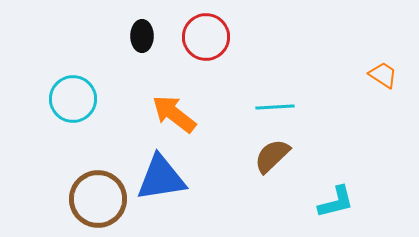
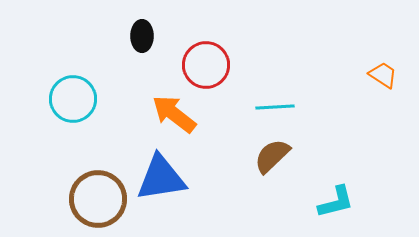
red circle: moved 28 px down
